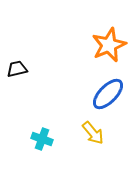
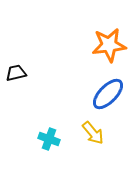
orange star: rotated 16 degrees clockwise
black trapezoid: moved 1 px left, 4 px down
cyan cross: moved 7 px right
